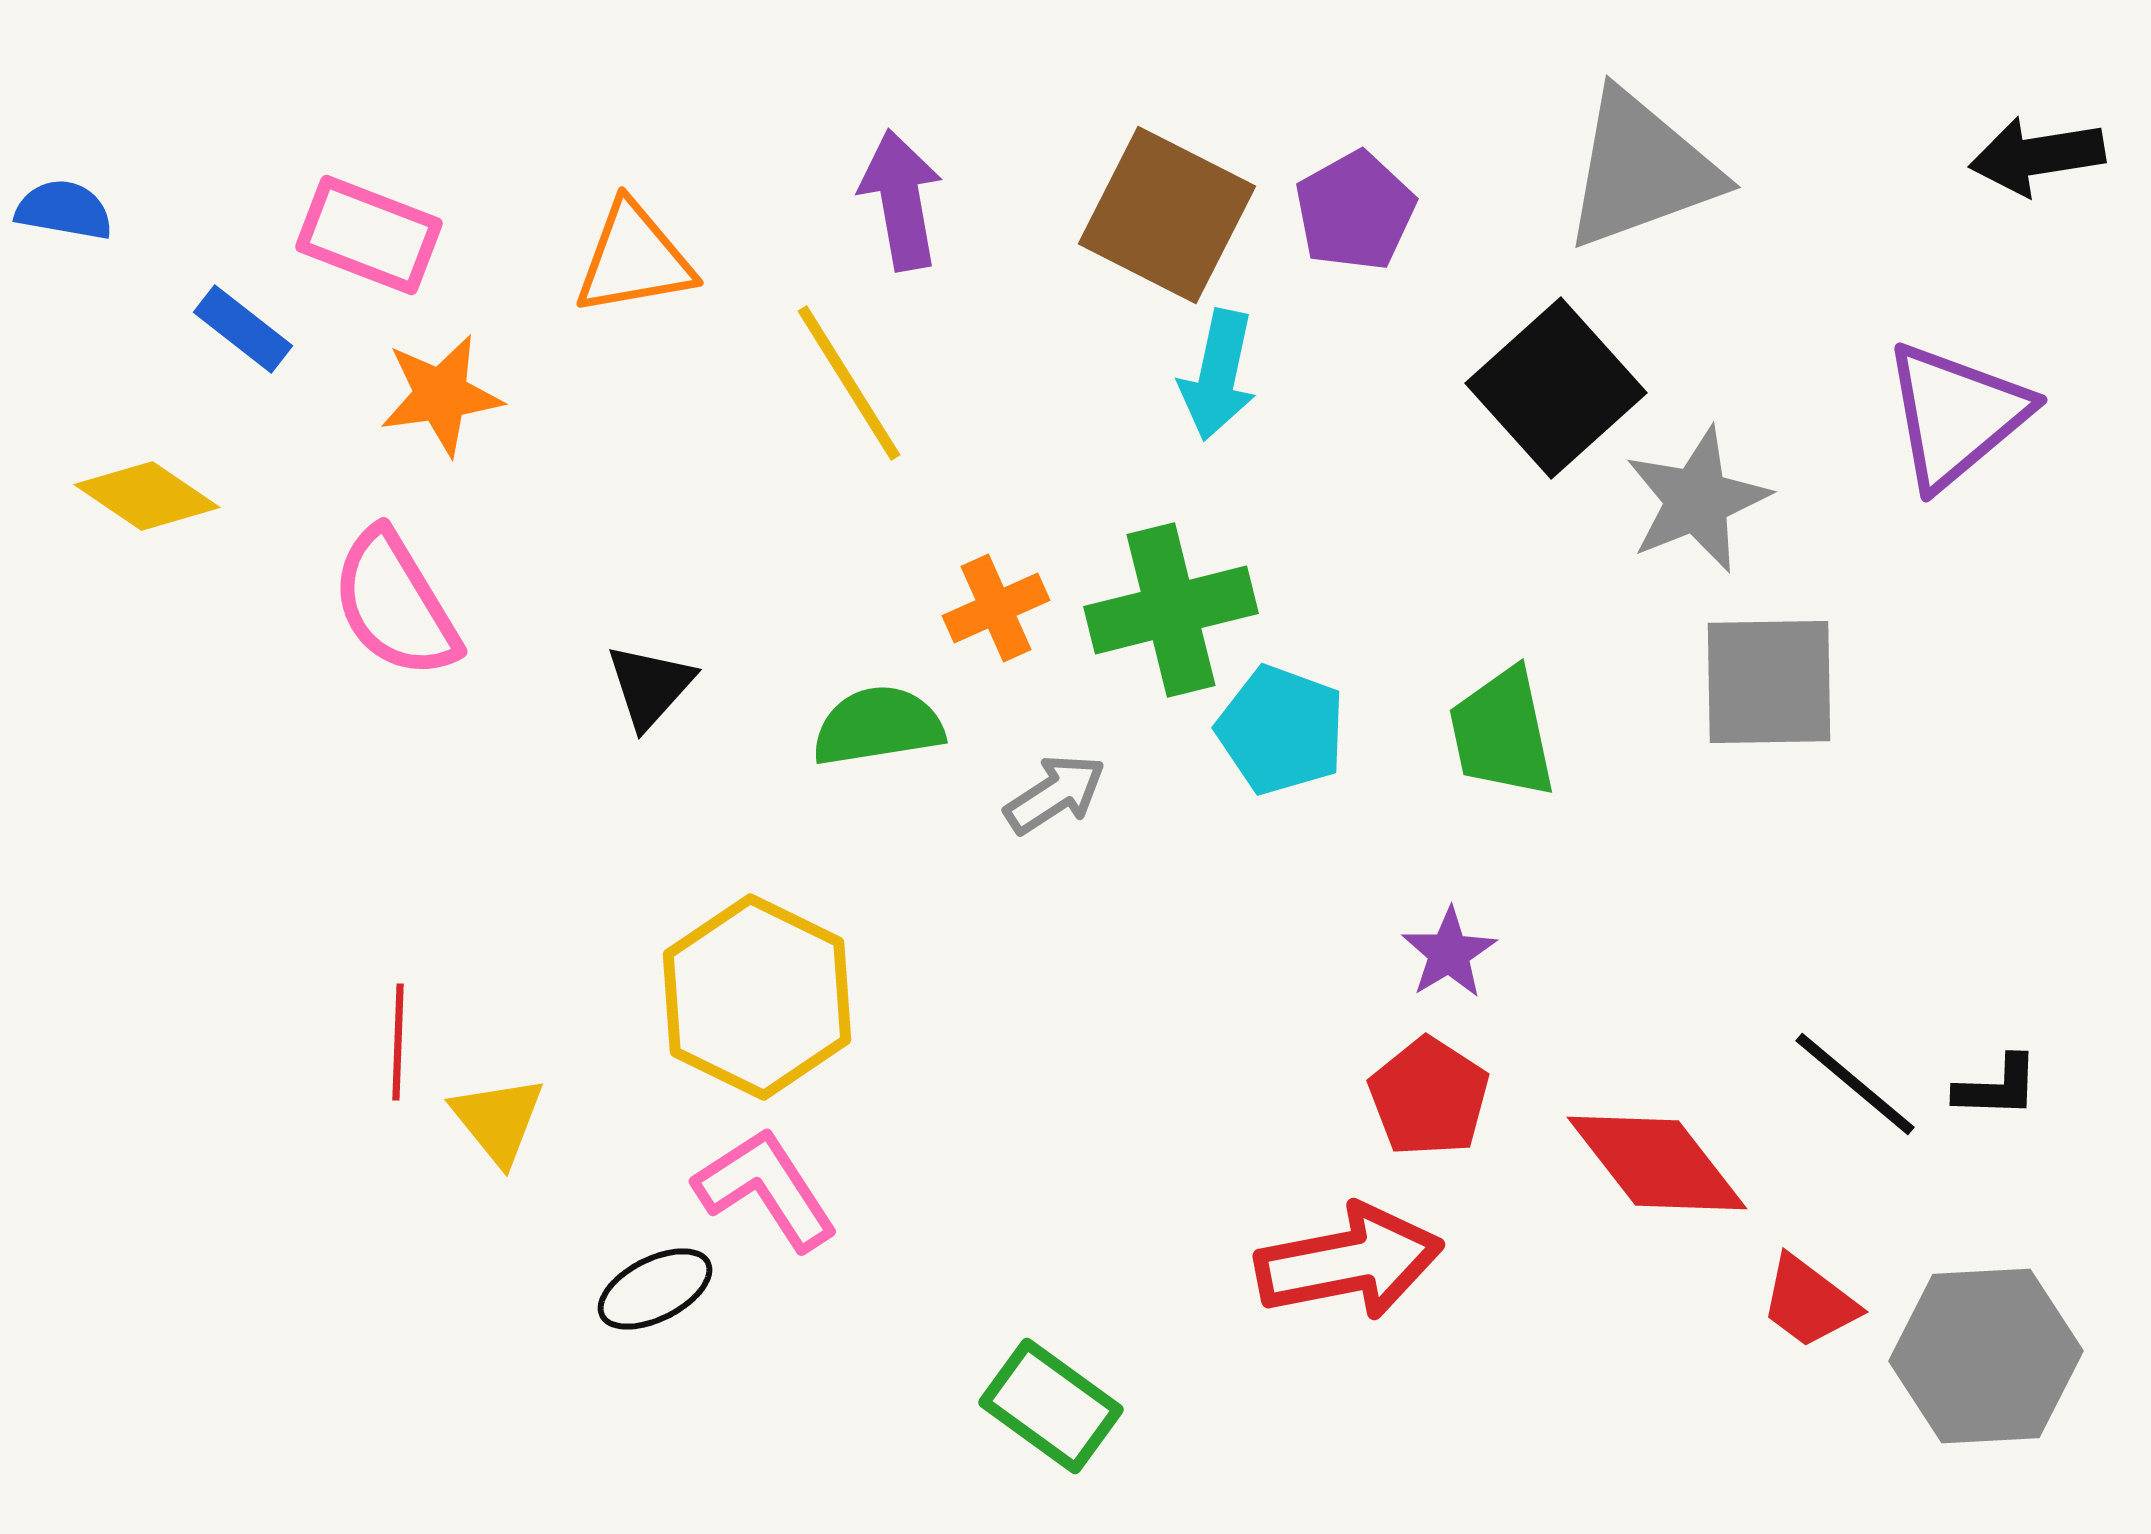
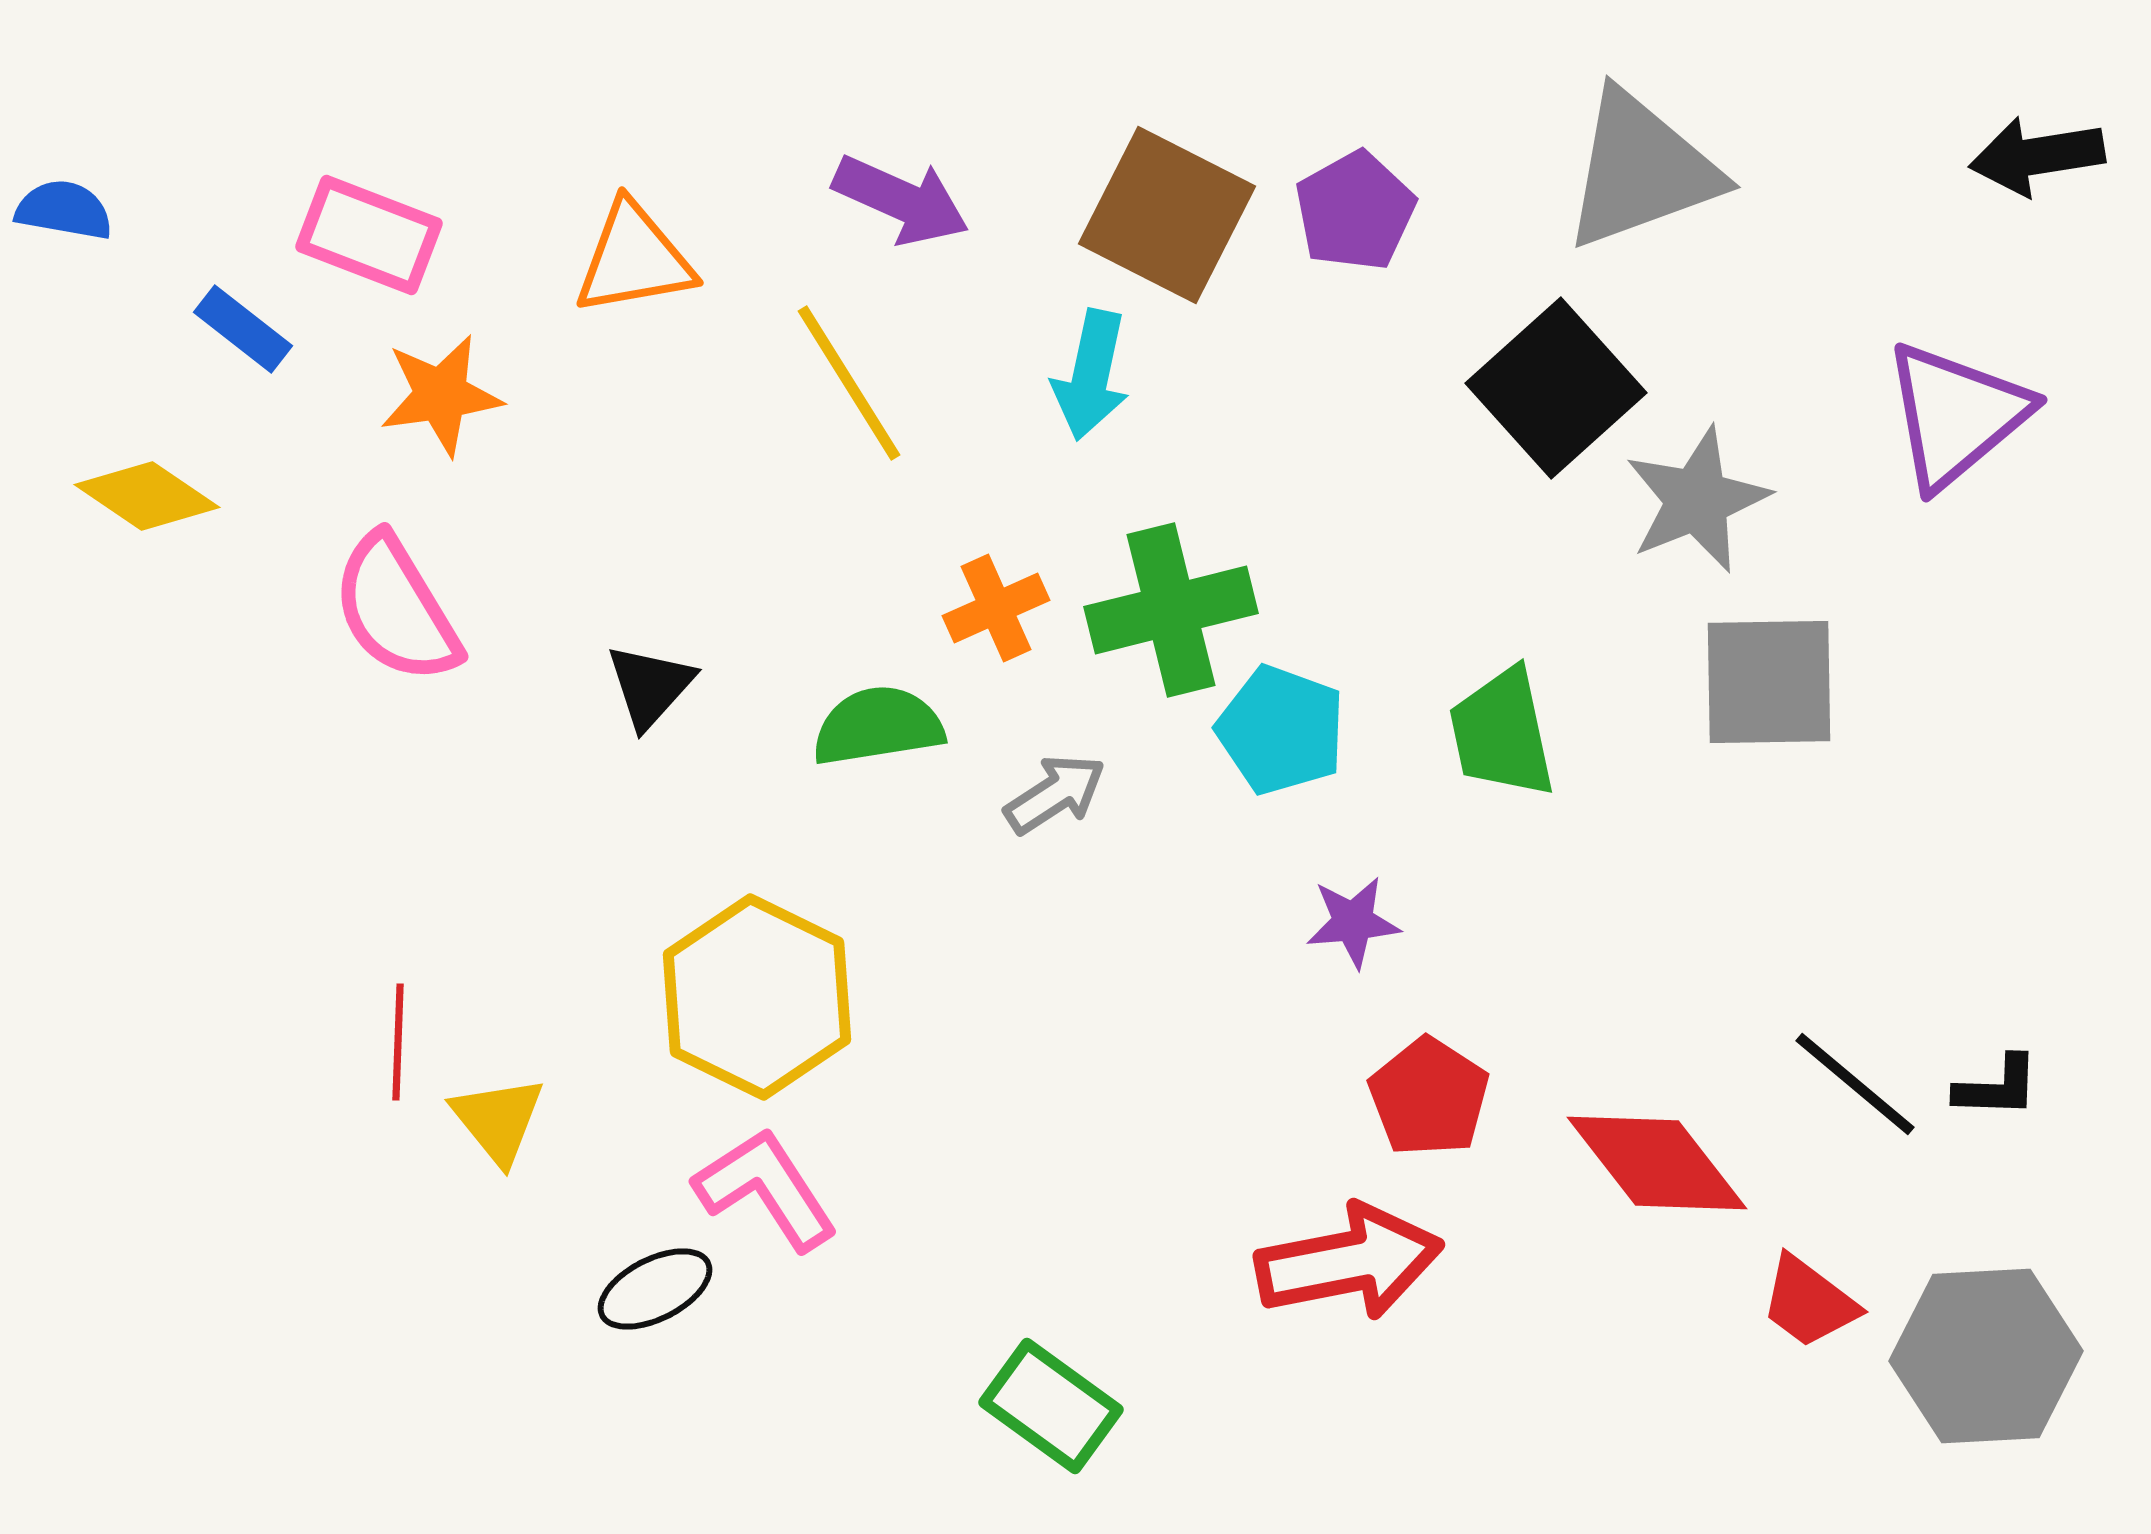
purple arrow: rotated 124 degrees clockwise
cyan arrow: moved 127 px left
pink semicircle: moved 1 px right, 5 px down
purple star: moved 96 px left, 31 px up; rotated 26 degrees clockwise
